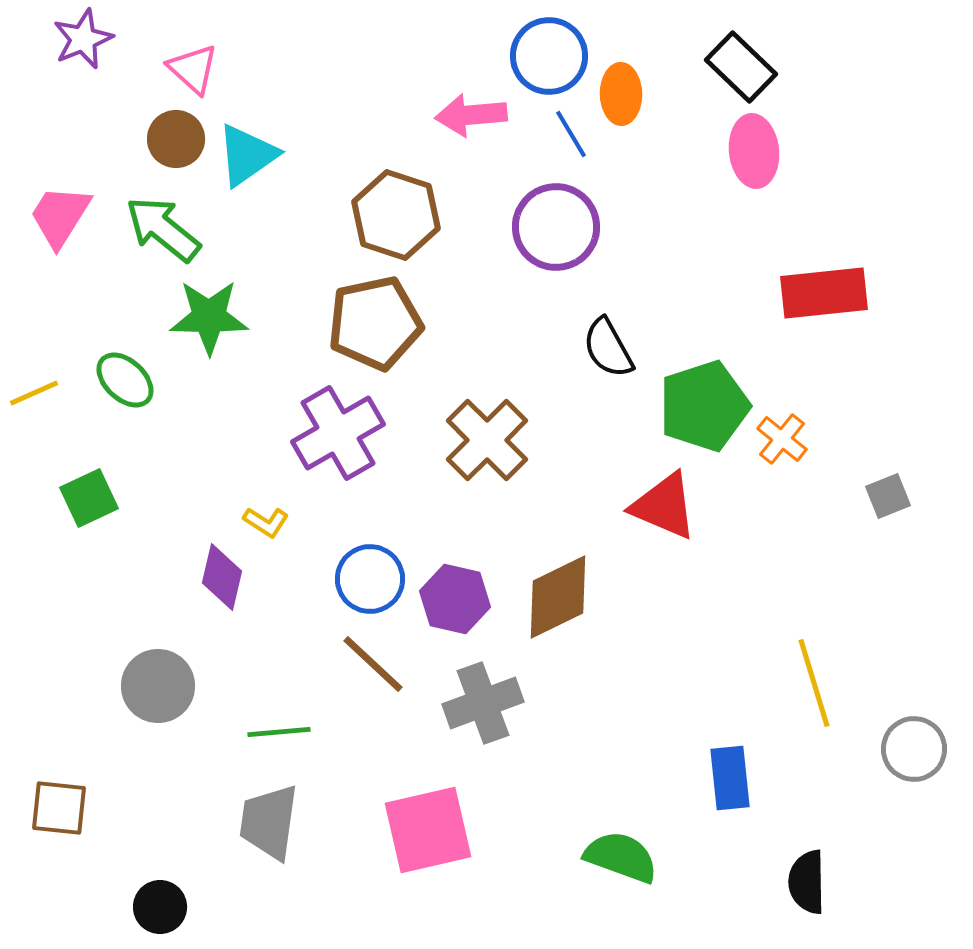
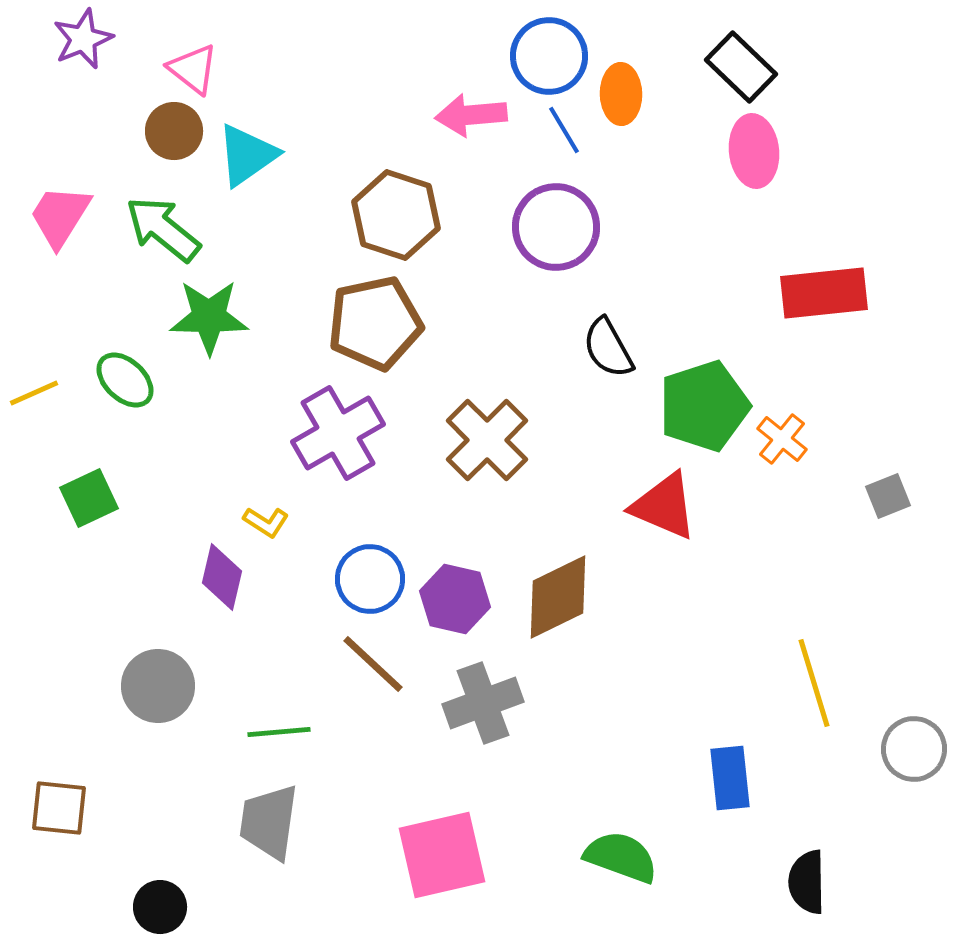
pink triangle at (193, 69): rotated 4 degrees counterclockwise
blue line at (571, 134): moved 7 px left, 4 px up
brown circle at (176, 139): moved 2 px left, 8 px up
pink square at (428, 830): moved 14 px right, 25 px down
